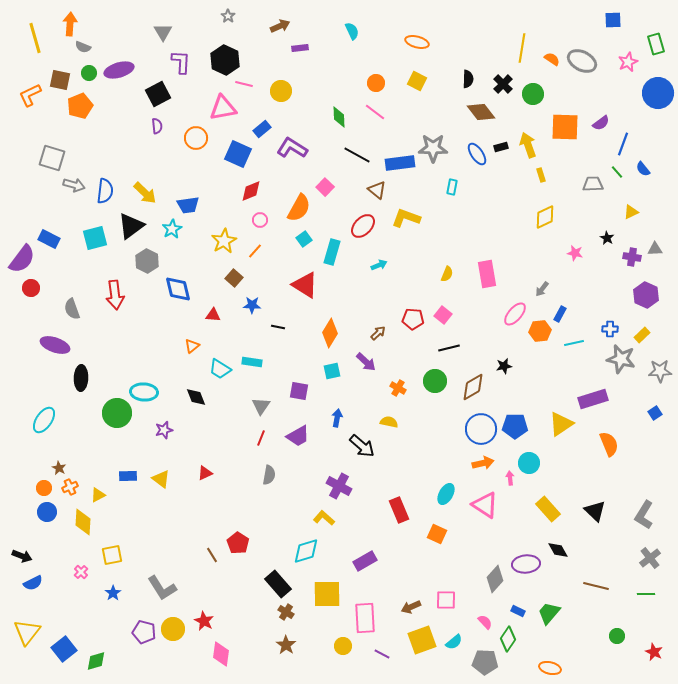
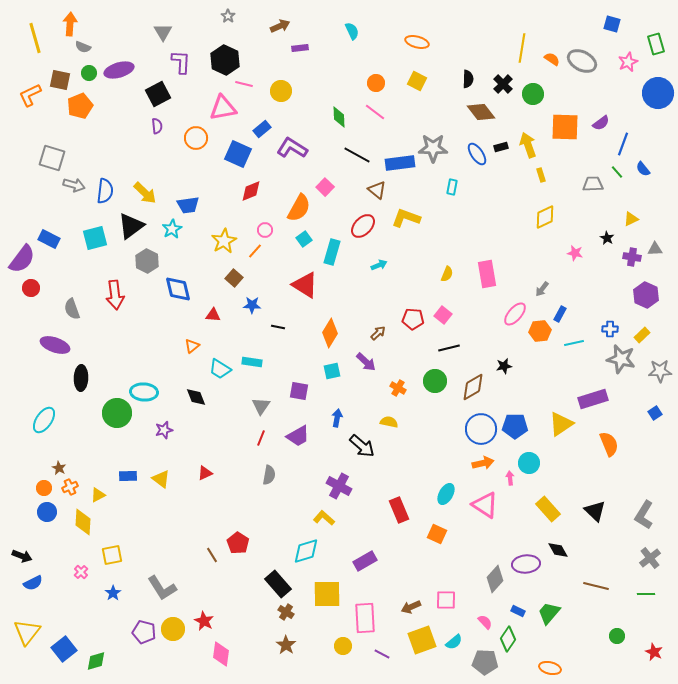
blue square at (613, 20): moved 1 px left, 4 px down; rotated 18 degrees clockwise
yellow triangle at (631, 212): moved 7 px down
pink circle at (260, 220): moved 5 px right, 10 px down
